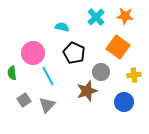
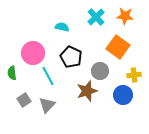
black pentagon: moved 3 px left, 4 px down
gray circle: moved 1 px left, 1 px up
blue circle: moved 1 px left, 7 px up
